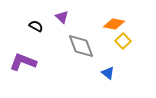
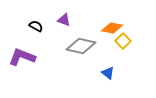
purple triangle: moved 2 px right, 3 px down; rotated 24 degrees counterclockwise
orange diamond: moved 2 px left, 4 px down
gray diamond: rotated 56 degrees counterclockwise
purple L-shape: moved 1 px left, 5 px up
